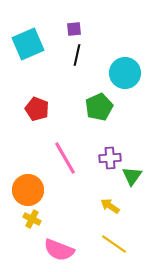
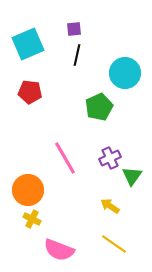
red pentagon: moved 7 px left, 17 px up; rotated 15 degrees counterclockwise
purple cross: rotated 20 degrees counterclockwise
